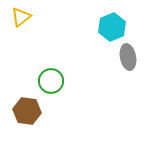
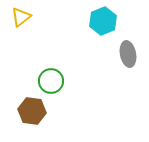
cyan hexagon: moved 9 px left, 6 px up
gray ellipse: moved 3 px up
brown hexagon: moved 5 px right
